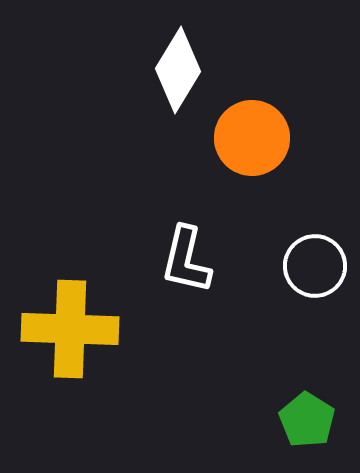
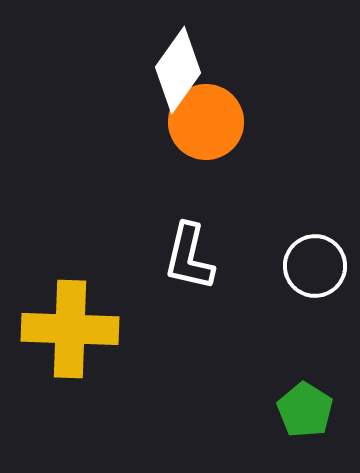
white diamond: rotated 4 degrees clockwise
orange circle: moved 46 px left, 16 px up
white L-shape: moved 3 px right, 3 px up
green pentagon: moved 2 px left, 10 px up
